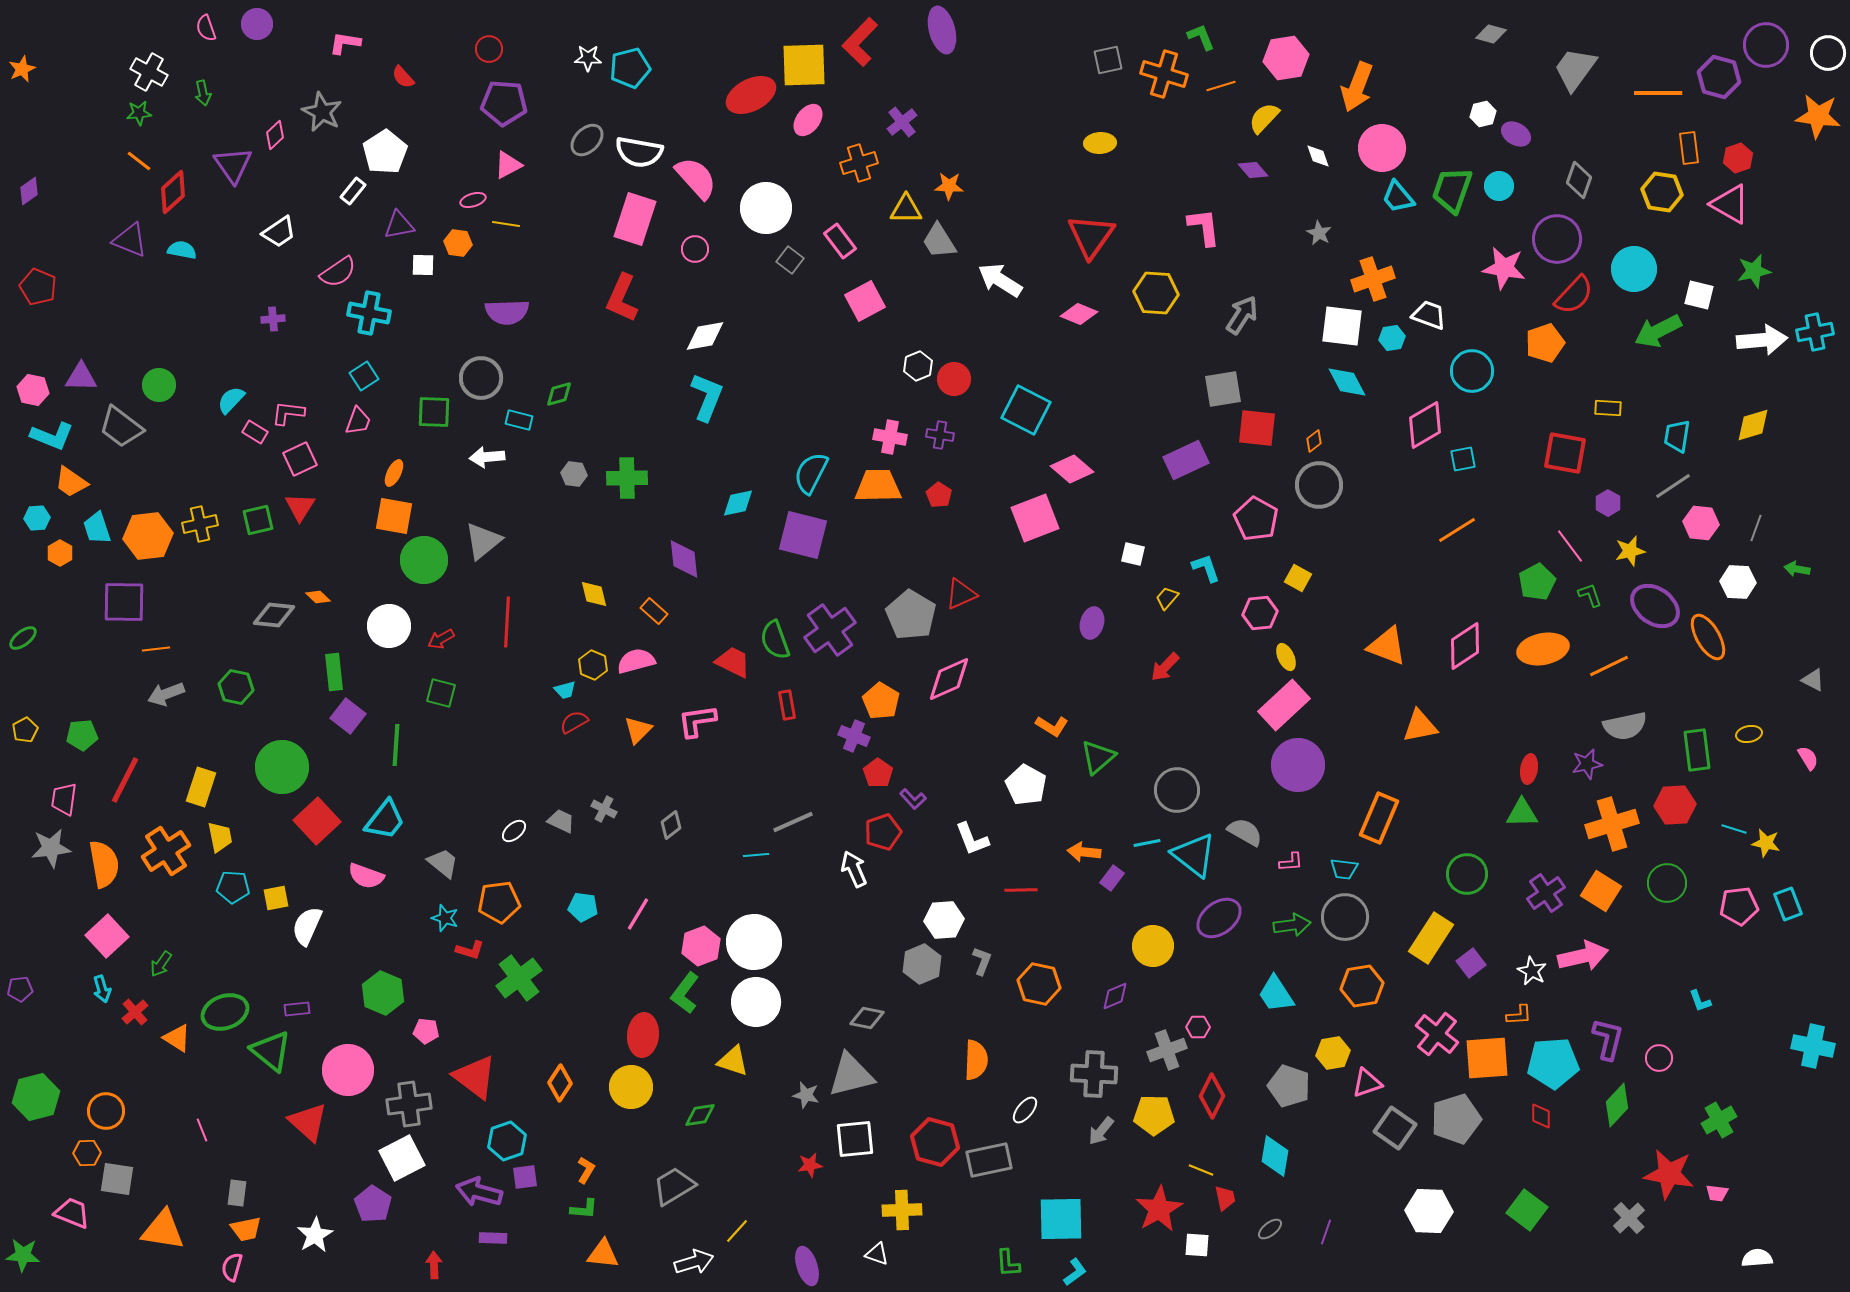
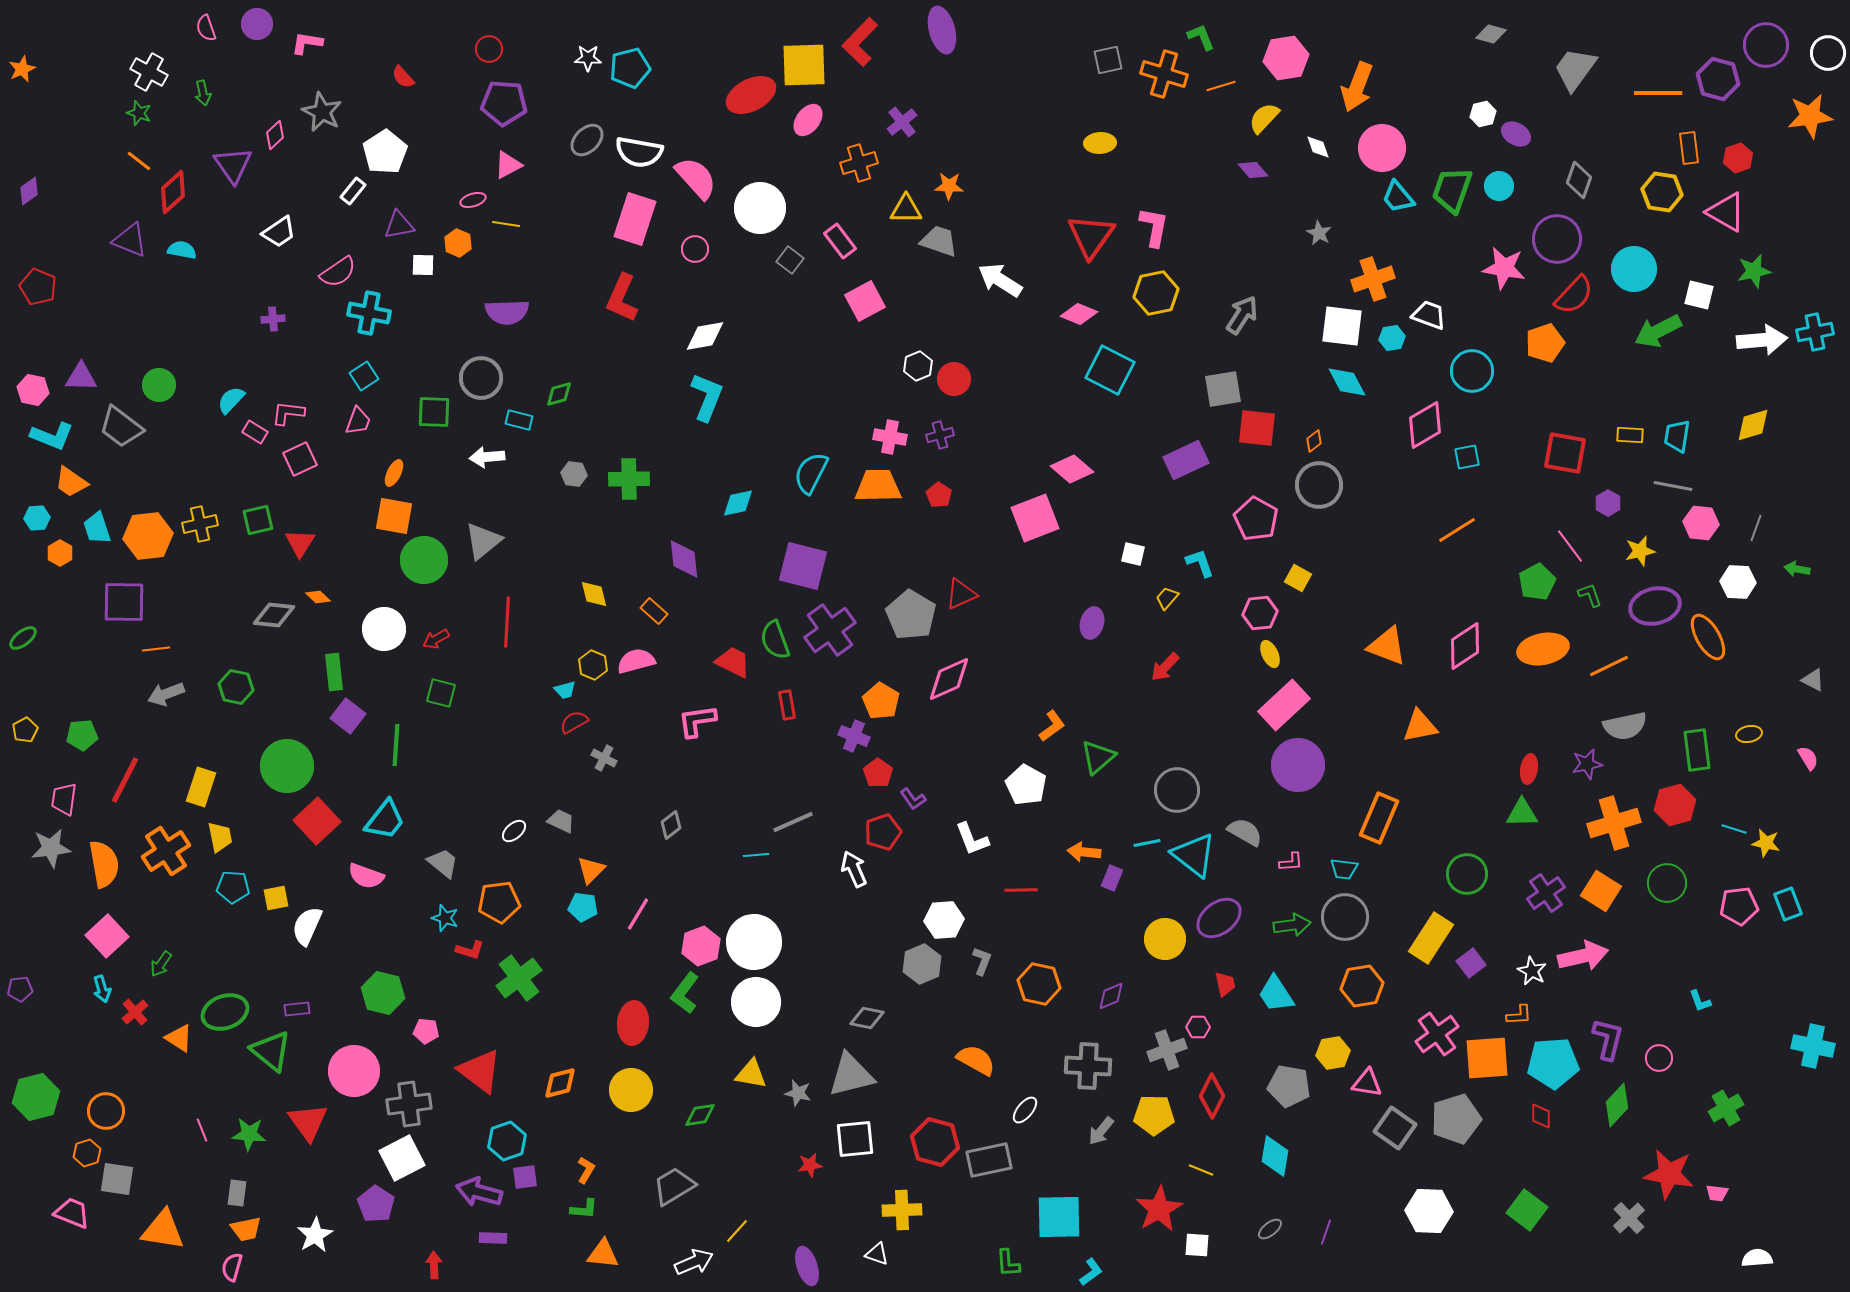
pink L-shape at (345, 43): moved 38 px left
purple hexagon at (1719, 77): moved 1 px left, 2 px down
green star at (139, 113): rotated 25 degrees clockwise
orange star at (1818, 116): moved 8 px left; rotated 15 degrees counterclockwise
white diamond at (1318, 156): moved 9 px up
pink triangle at (1730, 204): moved 4 px left, 8 px down
white circle at (766, 208): moved 6 px left
pink L-shape at (1204, 227): moved 50 px left; rotated 18 degrees clockwise
gray trapezoid at (939, 241): rotated 141 degrees clockwise
orange hexagon at (458, 243): rotated 16 degrees clockwise
yellow hexagon at (1156, 293): rotated 15 degrees counterclockwise
yellow rectangle at (1608, 408): moved 22 px right, 27 px down
cyan square at (1026, 410): moved 84 px right, 40 px up
purple cross at (940, 435): rotated 24 degrees counterclockwise
cyan square at (1463, 459): moved 4 px right, 2 px up
green cross at (627, 478): moved 2 px right, 1 px down
gray line at (1673, 486): rotated 45 degrees clockwise
red triangle at (300, 507): moved 36 px down
purple square at (803, 535): moved 31 px down
yellow star at (1630, 551): moved 10 px right
cyan L-shape at (1206, 568): moved 6 px left, 5 px up
purple ellipse at (1655, 606): rotated 48 degrees counterclockwise
white circle at (389, 626): moved 5 px left, 3 px down
red arrow at (441, 639): moved 5 px left
yellow ellipse at (1286, 657): moved 16 px left, 3 px up
orange L-shape at (1052, 726): rotated 68 degrees counterclockwise
orange triangle at (638, 730): moved 47 px left, 140 px down
green circle at (282, 767): moved 5 px right, 1 px up
purple L-shape at (913, 799): rotated 8 degrees clockwise
red hexagon at (1675, 805): rotated 12 degrees counterclockwise
gray cross at (604, 809): moved 51 px up
orange cross at (1612, 824): moved 2 px right, 1 px up
purple rectangle at (1112, 878): rotated 15 degrees counterclockwise
yellow circle at (1153, 946): moved 12 px right, 7 px up
green hexagon at (383, 993): rotated 9 degrees counterclockwise
purple diamond at (1115, 996): moved 4 px left
pink cross at (1437, 1034): rotated 15 degrees clockwise
red ellipse at (643, 1035): moved 10 px left, 12 px up
orange triangle at (177, 1038): moved 2 px right
orange semicircle at (976, 1060): rotated 63 degrees counterclockwise
yellow triangle at (733, 1061): moved 18 px right, 13 px down; rotated 8 degrees counterclockwise
pink circle at (348, 1070): moved 6 px right, 1 px down
gray cross at (1094, 1074): moved 6 px left, 8 px up
red triangle at (475, 1077): moved 5 px right, 6 px up
orange diamond at (560, 1083): rotated 42 degrees clockwise
pink triangle at (1367, 1083): rotated 28 degrees clockwise
gray pentagon at (1289, 1086): rotated 9 degrees counterclockwise
yellow circle at (631, 1087): moved 3 px down
gray star at (806, 1095): moved 8 px left, 2 px up
green cross at (1719, 1120): moved 7 px right, 12 px up
red triangle at (308, 1122): rotated 12 degrees clockwise
orange hexagon at (87, 1153): rotated 16 degrees counterclockwise
red trapezoid at (1225, 1198): moved 214 px up
purple pentagon at (373, 1204): moved 3 px right
cyan square at (1061, 1219): moved 2 px left, 2 px up
green star at (23, 1255): moved 226 px right, 121 px up
white arrow at (694, 1262): rotated 6 degrees counterclockwise
cyan L-shape at (1075, 1272): moved 16 px right
